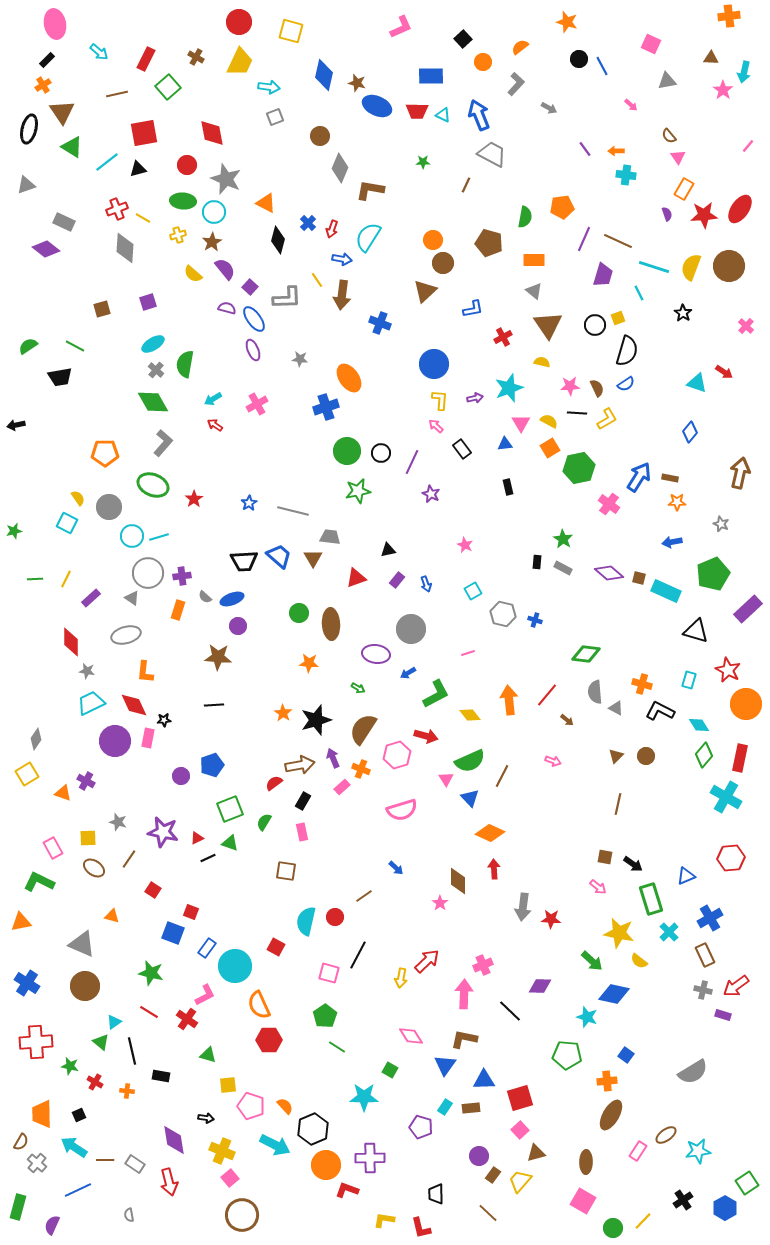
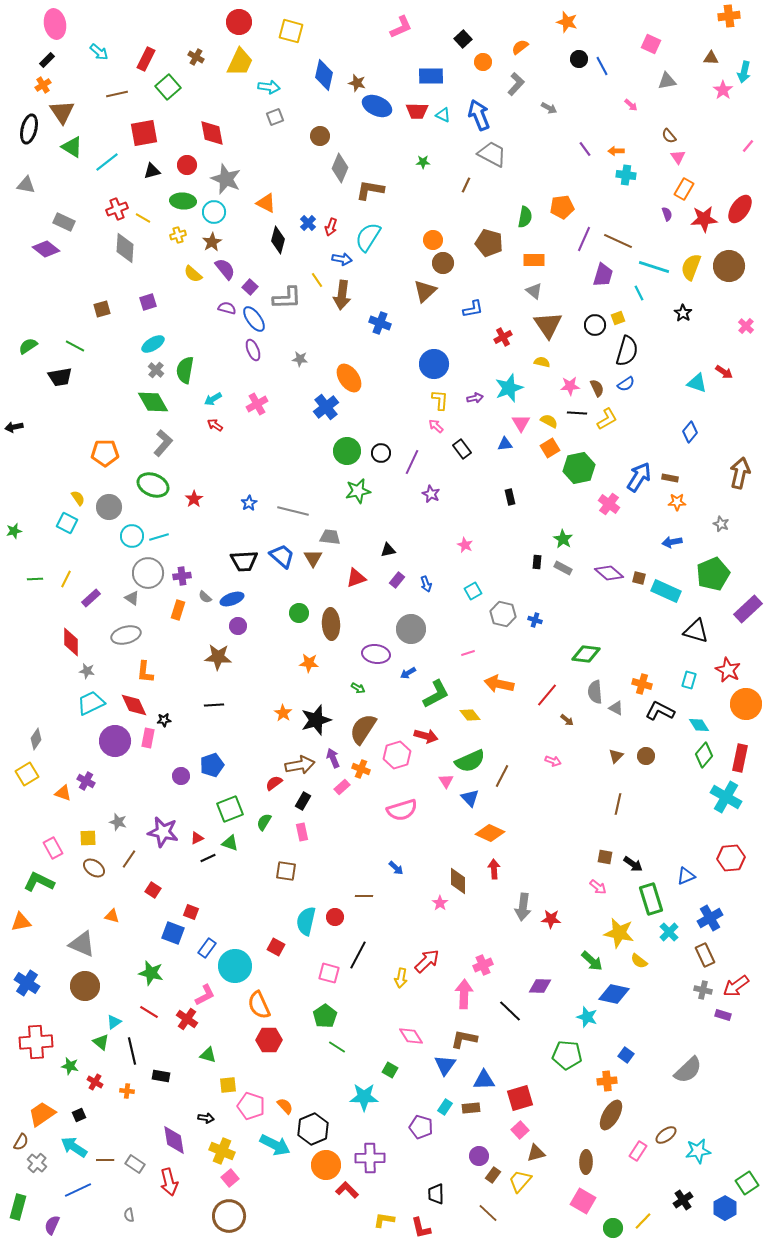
black triangle at (138, 169): moved 14 px right, 2 px down
gray triangle at (26, 185): rotated 30 degrees clockwise
red star at (704, 215): moved 4 px down
red arrow at (332, 229): moved 1 px left, 2 px up
green semicircle at (185, 364): moved 6 px down
blue cross at (326, 407): rotated 20 degrees counterclockwise
black arrow at (16, 425): moved 2 px left, 2 px down
black rectangle at (508, 487): moved 2 px right, 10 px down
blue trapezoid at (279, 556): moved 3 px right
orange arrow at (509, 700): moved 10 px left, 16 px up; rotated 72 degrees counterclockwise
pink triangle at (446, 779): moved 2 px down
brown line at (364, 896): rotated 36 degrees clockwise
gray semicircle at (693, 1072): moved 5 px left, 2 px up; rotated 12 degrees counterclockwise
orange trapezoid at (42, 1114): rotated 56 degrees clockwise
red L-shape at (347, 1190): rotated 25 degrees clockwise
brown circle at (242, 1215): moved 13 px left, 1 px down
